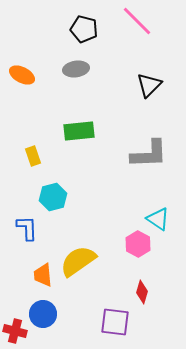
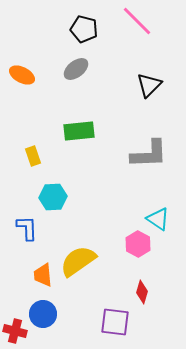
gray ellipse: rotated 30 degrees counterclockwise
cyan hexagon: rotated 12 degrees clockwise
